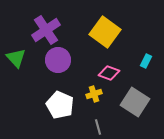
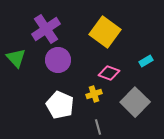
purple cross: moved 1 px up
cyan rectangle: rotated 32 degrees clockwise
gray square: rotated 12 degrees clockwise
